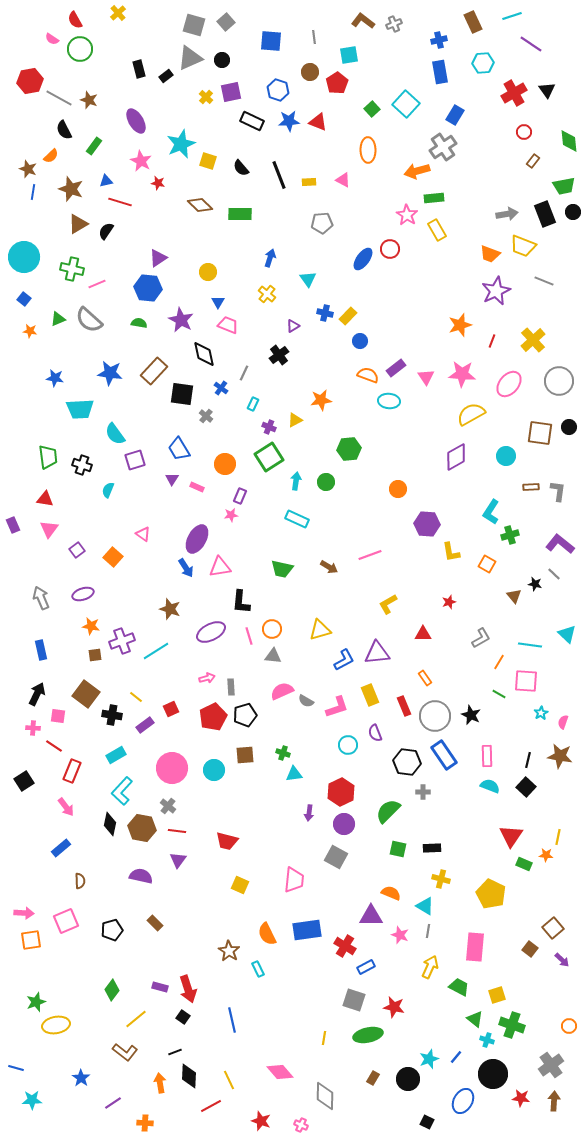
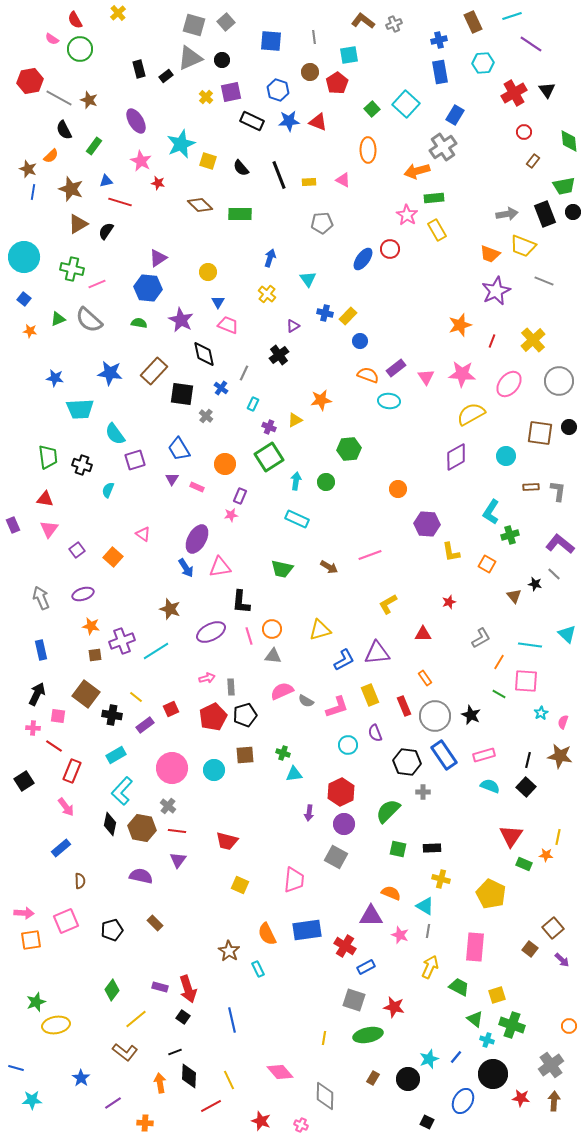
pink rectangle at (487, 756): moved 3 px left, 1 px up; rotated 75 degrees clockwise
